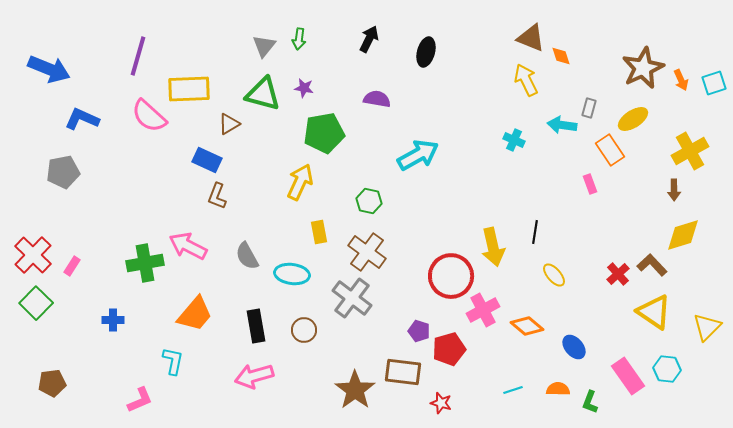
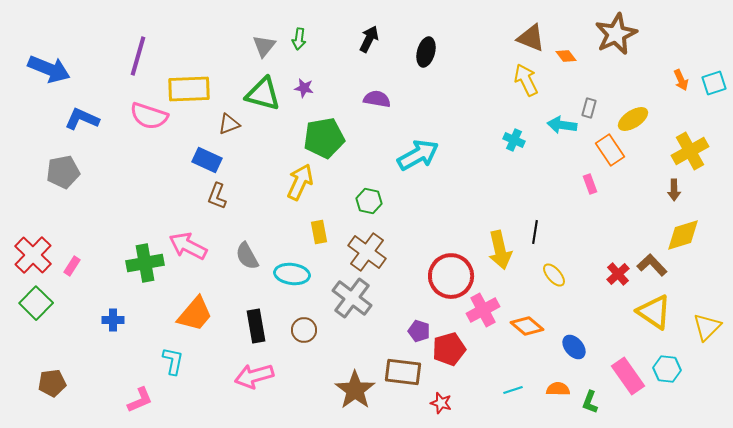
orange diamond at (561, 56): moved 5 px right; rotated 20 degrees counterclockwise
brown star at (643, 68): moved 27 px left, 34 px up
pink semicircle at (149, 116): rotated 24 degrees counterclockwise
brown triangle at (229, 124): rotated 10 degrees clockwise
green pentagon at (324, 133): moved 5 px down
yellow arrow at (493, 247): moved 7 px right, 3 px down
